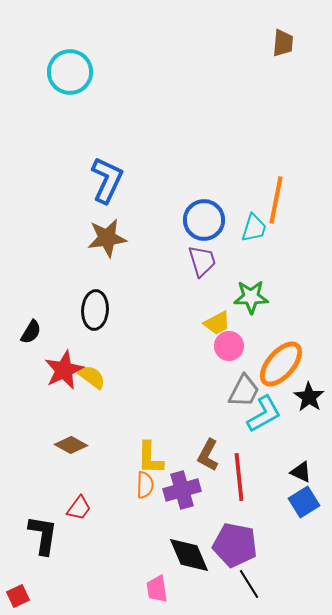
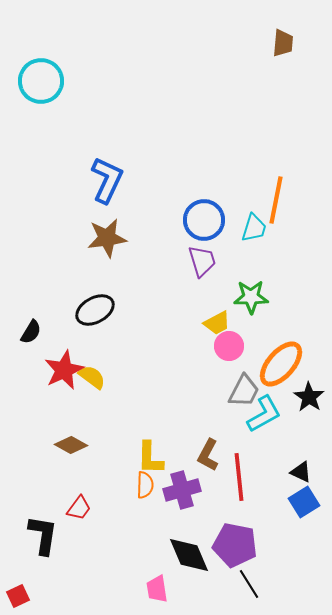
cyan circle: moved 29 px left, 9 px down
black ellipse: rotated 57 degrees clockwise
